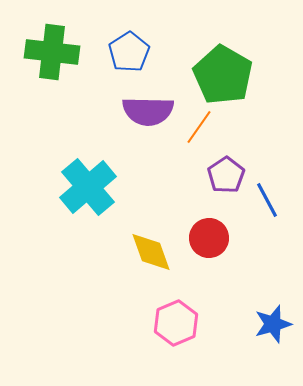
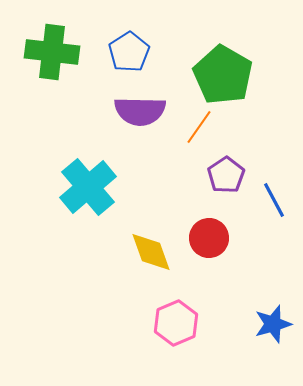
purple semicircle: moved 8 px left
blue line: moved 7 px right
